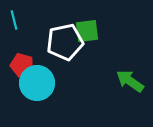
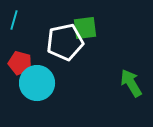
cyan line: rotated 30 degrees clockwise
green square: moved 2 px left, 3 px up
red pentagon: moved 2 px left, 2 px up
green arrow: moved 1 px right, 2 px down; rotated 24 degrees clockwise
